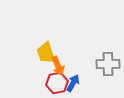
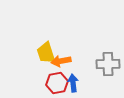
orange arrow: moved 3 px right, 5 px up; rotated 102 degrees clockwise
blue arrow: rotated 36 degrees counterclockwise
